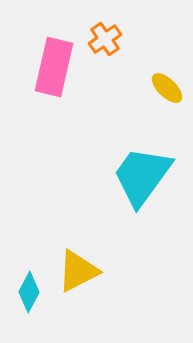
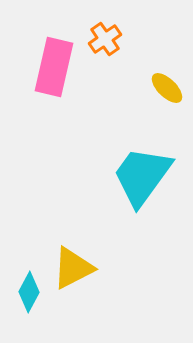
yellow triangle: moved 5 px left, 3 px up
